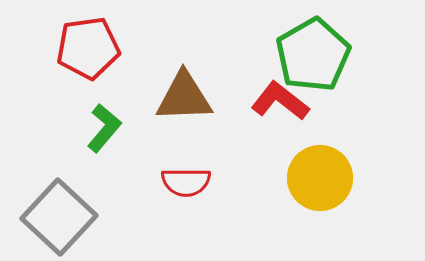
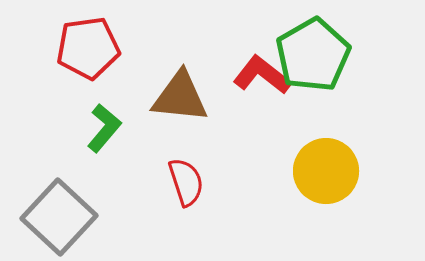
brown triangle: moved 4 px left; rotated 8 degrees clockwise
red L-shape: moved 18 px left, 26 px up
yellow circle: moved 6 px right, 7 px up
red semicircle: rotated 108 degrees counterclockwise
